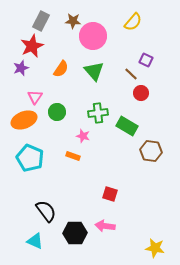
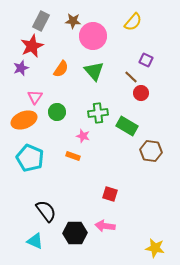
brown line: moved 3 px down
